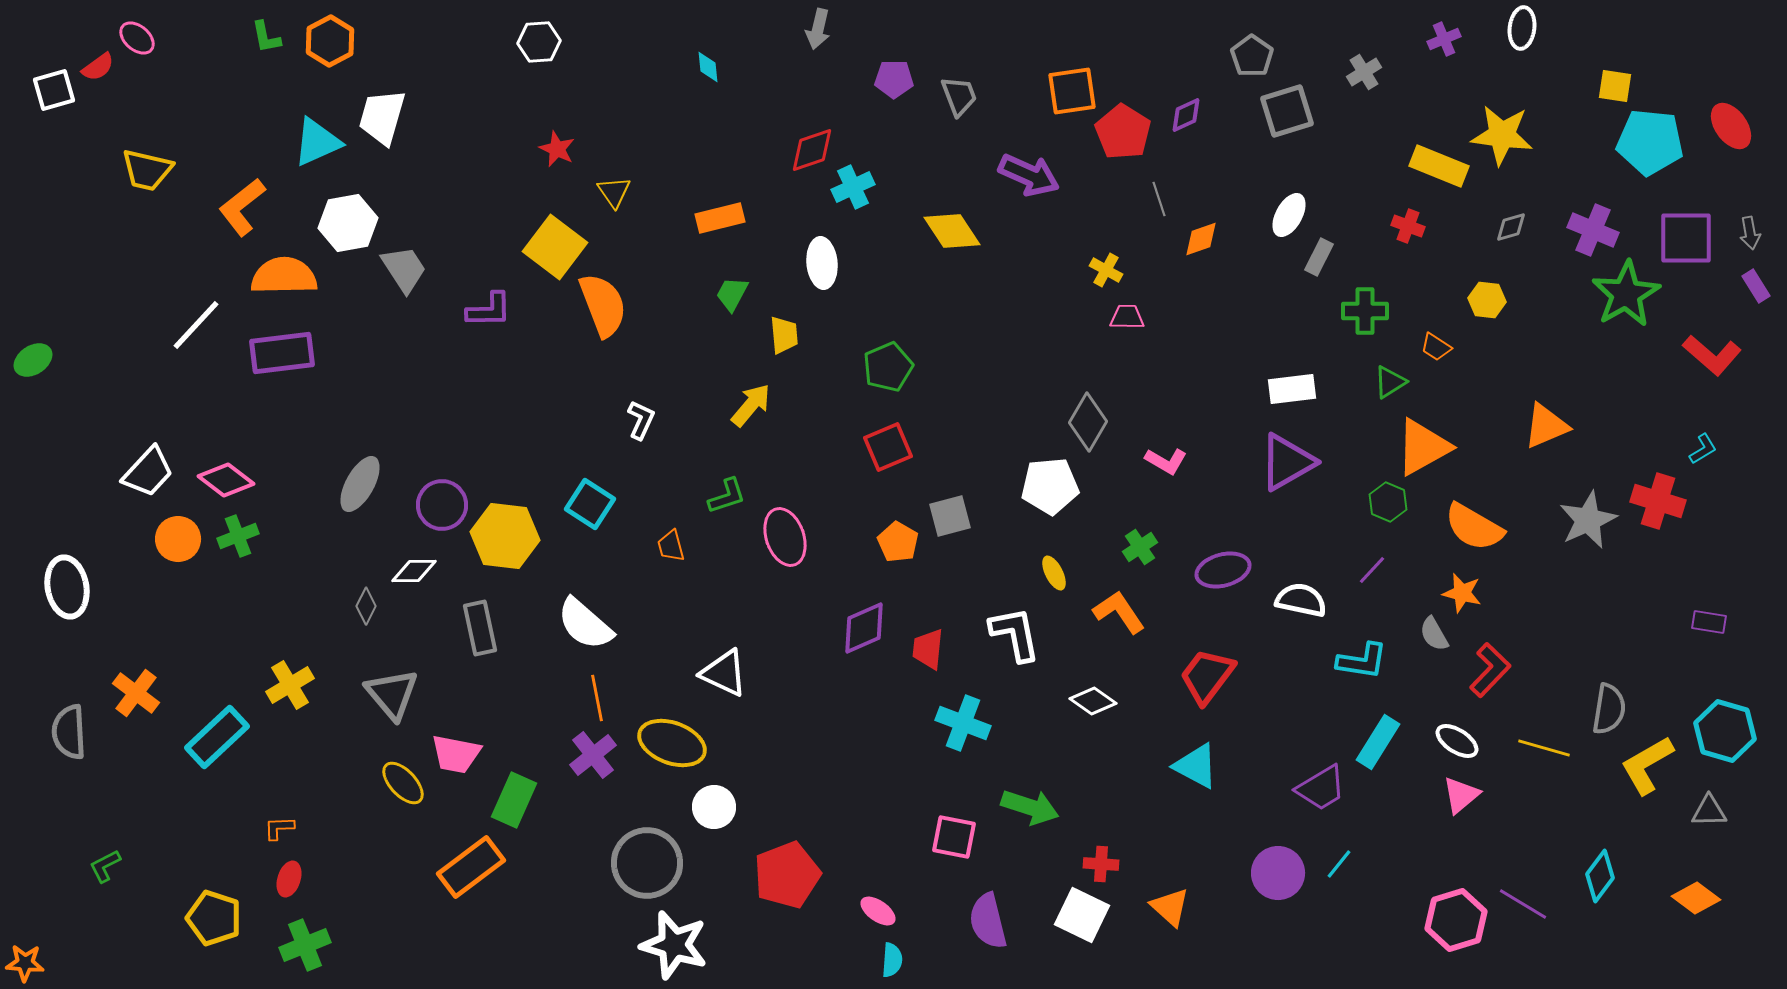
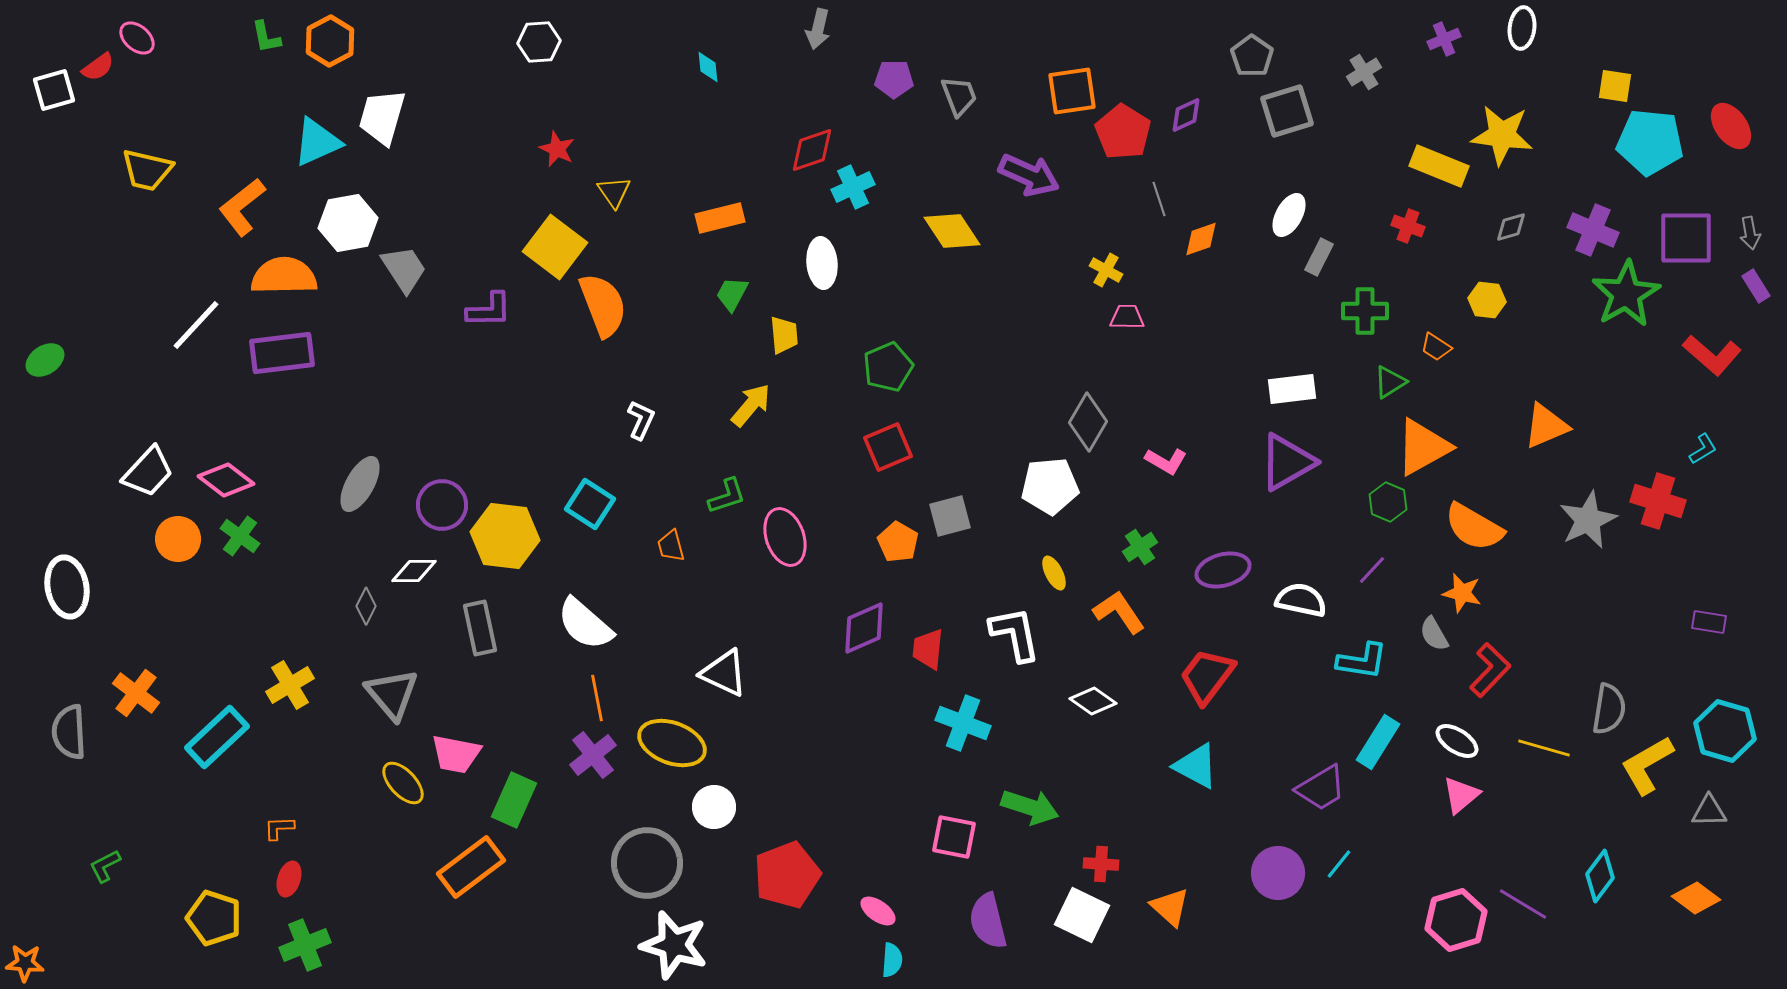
green ellipse at (33, 360): moved 12 px right
green cross at (238, 536): moved 2 px right; rotated 33 degrees counterclockwise
